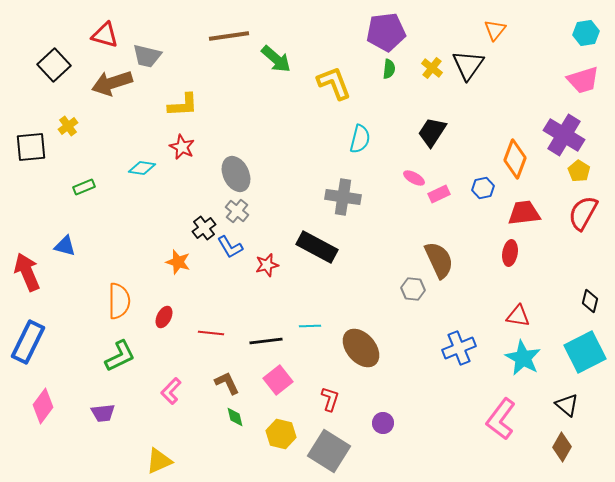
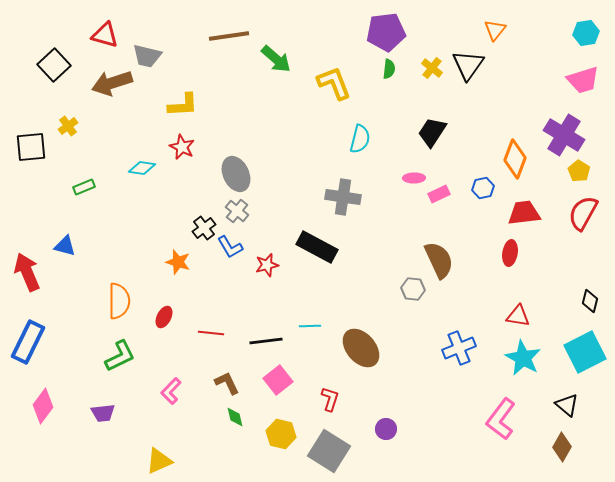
pink ellipse at (414, 178): rotated 30 degrees counterclockwise
purple circle at (383, 423): moved 3 px right, 6 px down
